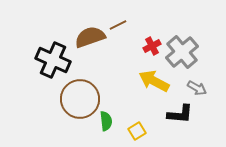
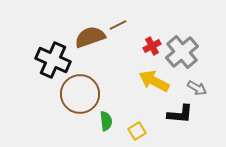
brown circle: moved 5 px up
